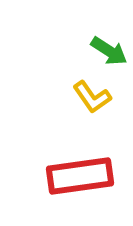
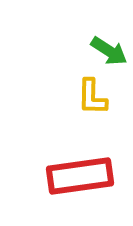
yellow L-shape: rotated 36 degrees clockwise
